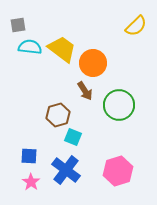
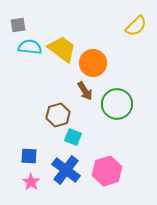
green circle: moved 2 px left, 1 px up
pink hexagon: moved 11 px left
